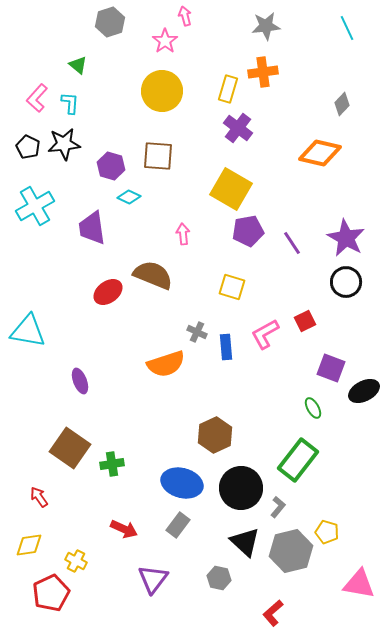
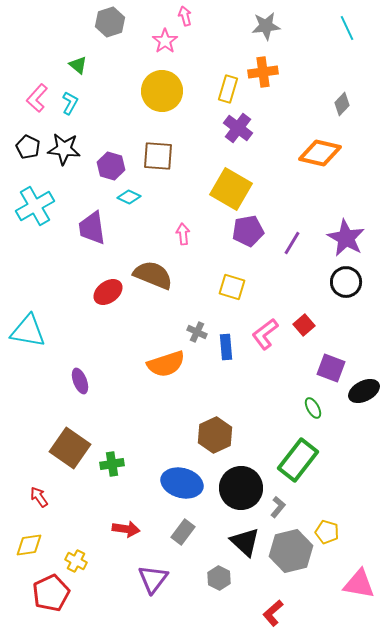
cyan L-shape at (70, 103): rotated 25 degrees clockwise
black star at (64, 144): moved 5 px down; rotated 12 degrees clockwise
purple line at (292, 243): rotated 65 degrees clockwise
red square at (305, 321): moved 1 px left, 4 px down; rotated 15 degrees counterclockwise
pink L-shape at (265, 334): rotated 8 degrees counterclockwise
gray rectangle at (178, 525): moved 5 px right, 7 px down
red arrow at (124, 529): moved 2 px right; rotated 16 degrees counterclockwise
gray hexagon at (219, 578): rotated 15 degrees clockwise
